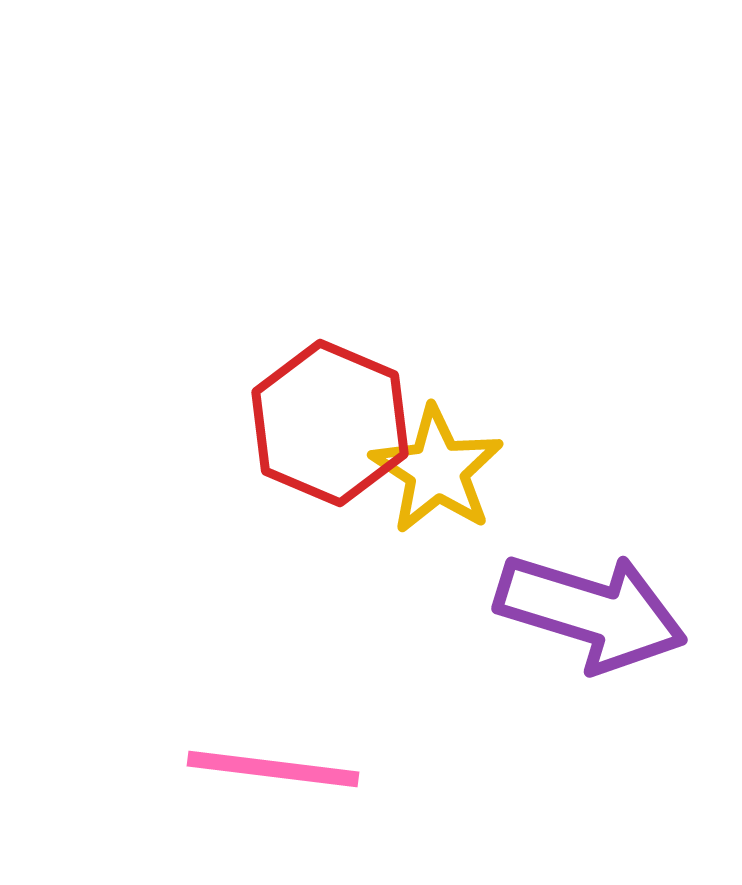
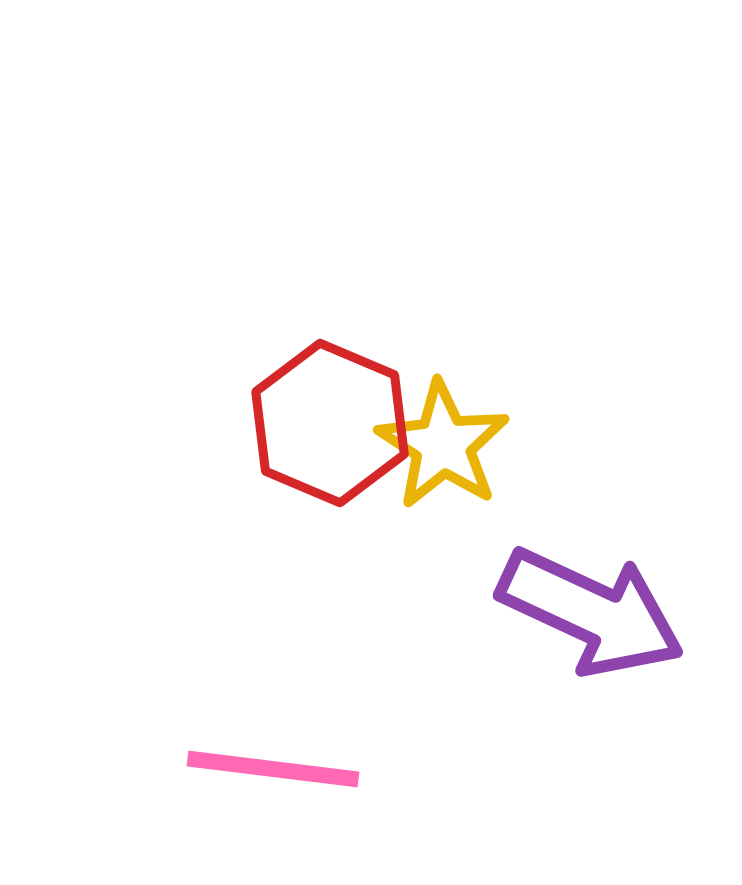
yellow star: moved 6 px right, 25 px up
purple arrow: rotated 8 degrees clockwise
